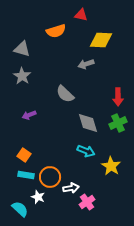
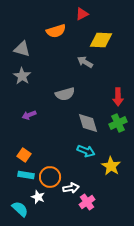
red triangle: moved 1 px right, 1 px up; rotated 40 degrees counterclockwise
gray arrow: moved 1 px left, 2 px up; rotated 49 degrees clockwise
gray semicircle: rotated 60 degrees counterclockwise
